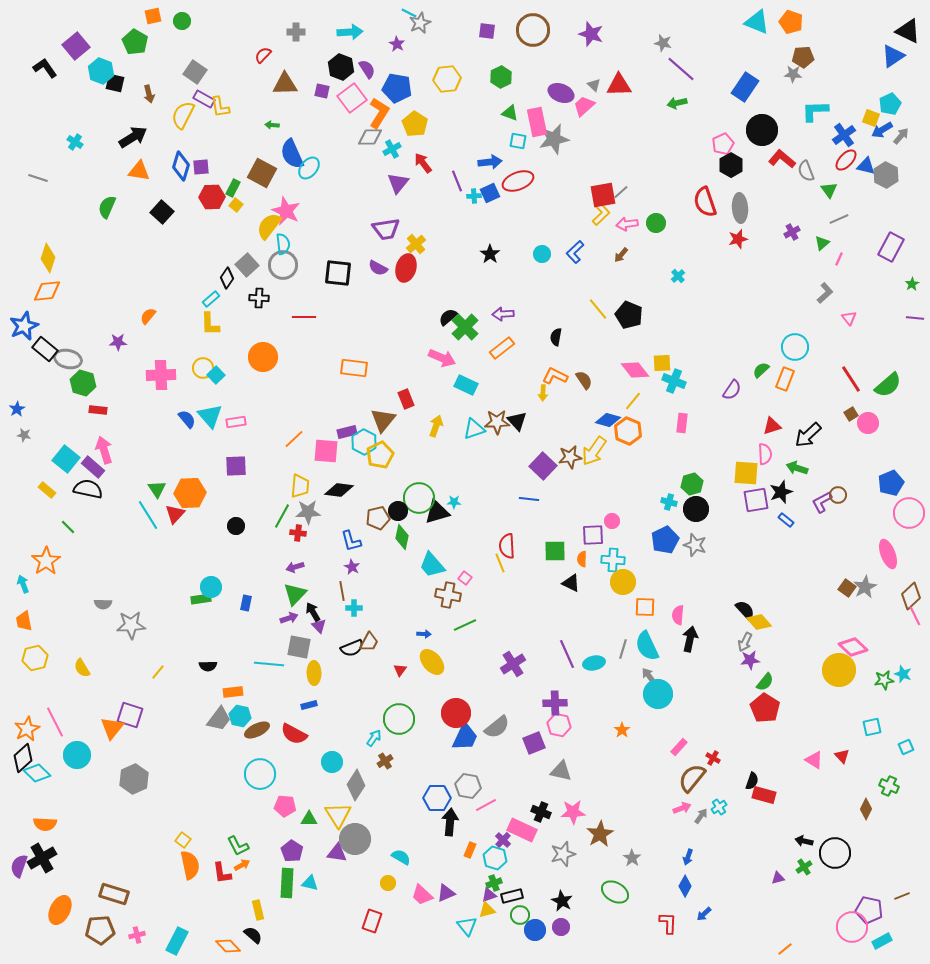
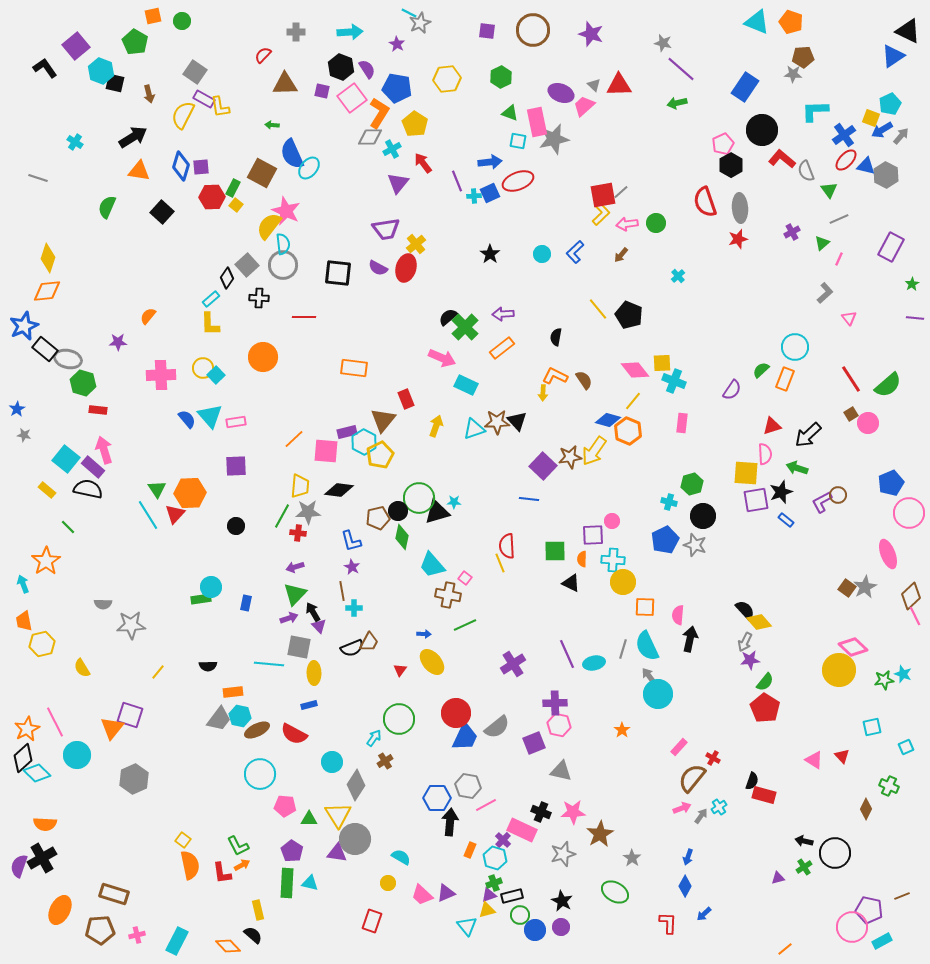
black circle at (696, 509): moved 7 px right, 7 px down
yellow hexagon at (35, 658): moved 7 px right, 14 px up
